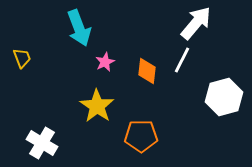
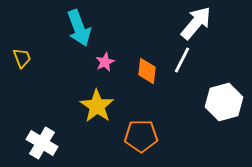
white hexagon: moved 5 px down
